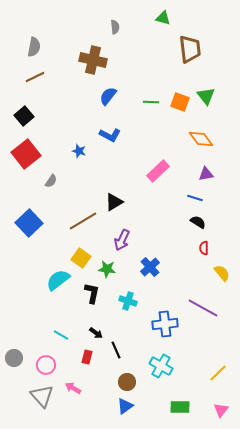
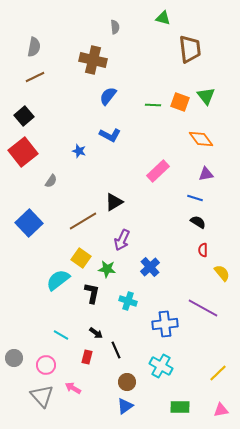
green line at (151, 102): moved 2 px right, 3 px down
red square at (26, 154): moved 3 px left, 2 px up
red semicircle at (204, 248): moved 1 px left, 2 px down
pink triangle at (221, 410): rotated 42 degrees clockwise
